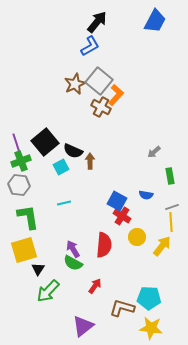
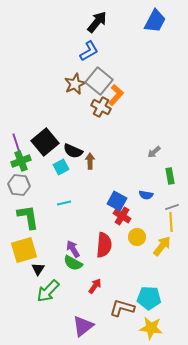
blue L-shape: moved 1 px left, 5 px down
